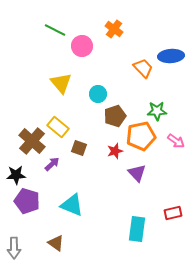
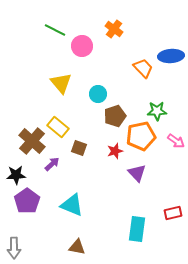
purple pentagon: rotated 20 degrees clockwise
brown triangle: moved 21 px right, 4 px down; rotated 24 degrees counterclockwise
